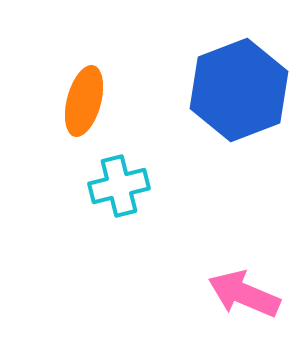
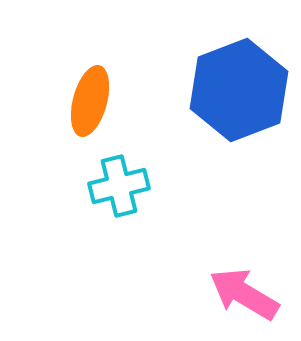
orange ellipse: moved 6 px right
pink arrow: rotated 8 degrees clockwise
